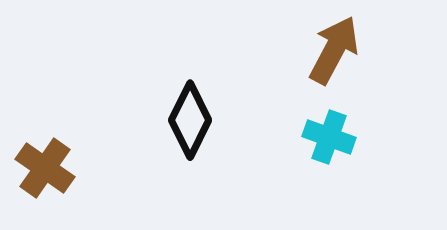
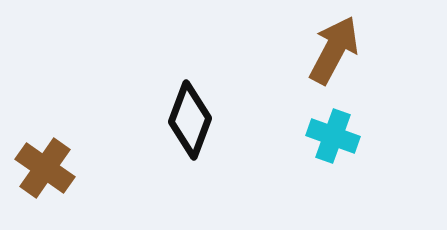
black diamond: rotated 6 degrees counterclockwise
cyan cross: moved 4 px right, 1 px up
